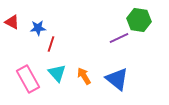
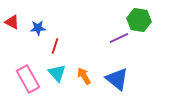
red line: moved 4 px right, 2 px down
